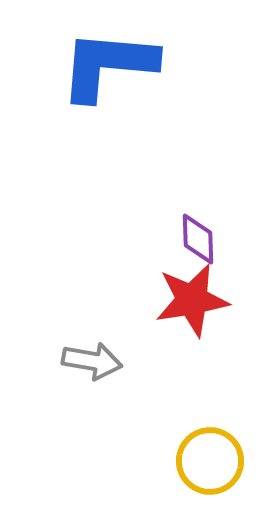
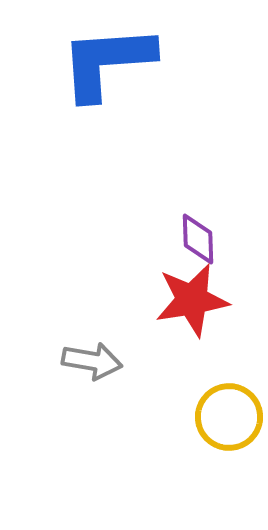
blue L-shape: moved 1 px left, 3 px up; rotated 9 degrees counterclockwise
yellow circle: moved 19 px right, 44 px up
